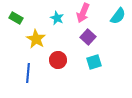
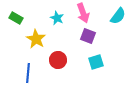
pink arrow: rotated 42 degrees counterclockwise
purple square: moved 1 px up; rotated 21 degrees counterclockwise
cyan square: moved 2 px right
